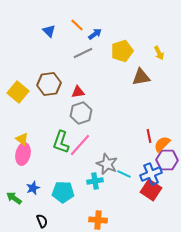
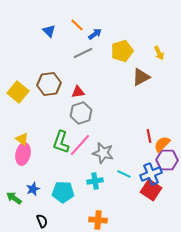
brown triangle: rotated 18 degrees counterclockwise
gray star: moved 4 px left, 11 px up; rotated 10 degrees counterclockwise
blue star: moved 1 px down
